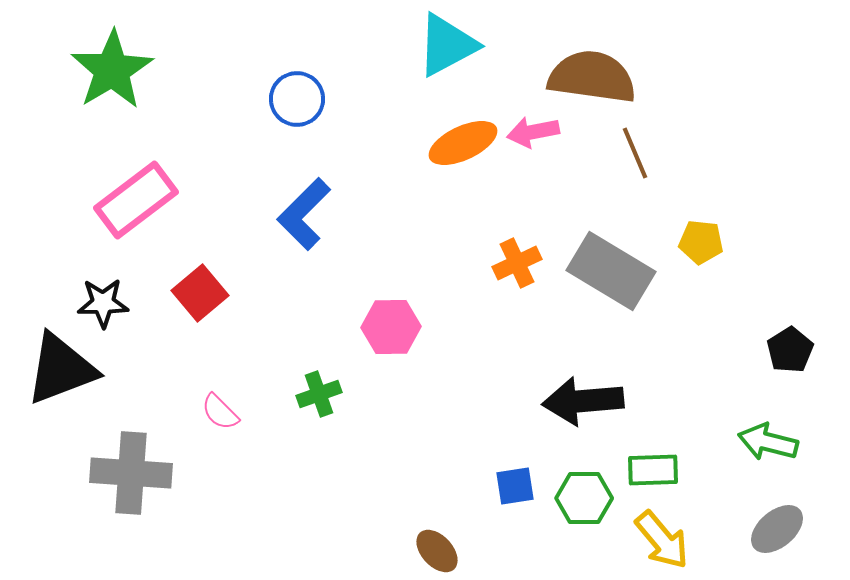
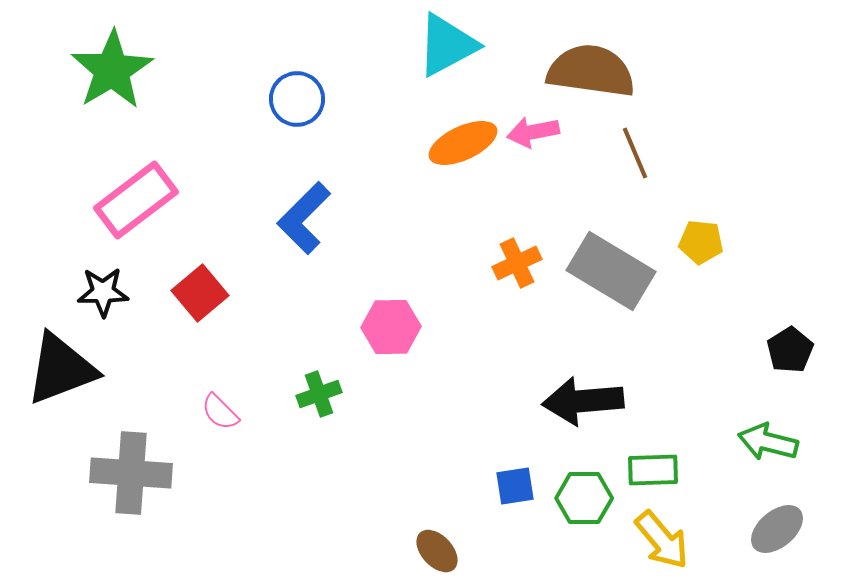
brown semicircle: moved 1 px left, 6 px up
blue L-shape: moved 4 px down
black star: moved 11 px up
